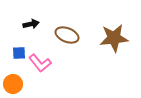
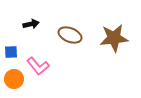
brown ellipse: moved 3 px right
blue square: moved 8 px left, 1 px up
pink L-shape: moved 2 px left, 3 px down
orange circle: moved 1 px right, 5 px up
